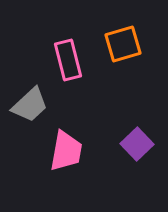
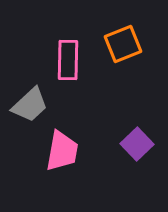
orange square: rotated 6 degrees counterclockwise
pink rectangle: rotated 15 degrees clockwise
pink trapezoid: moved 4 px left
